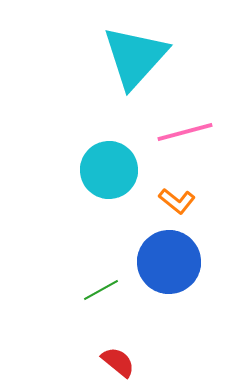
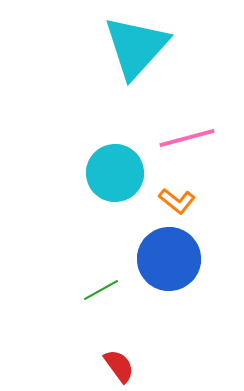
cyan triangle: moved 1 px right, 10 px up
pink line: moved 2 px right, 6 px down
cyan circle: moved 6 px right, 3 px down
blue circle: moved 3 px up
red semicircle: moved 1 px right, 4 px down; rotated 15 degrees clockwise
